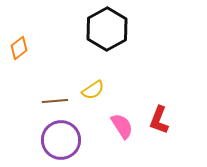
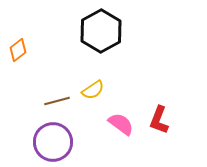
black hexagon: moved 6 px left, 2 px down
orange diamond: moved 1 px left, 2 px down
brown line: moved 2 px right; rotated 10 degrees counterclockwise
pink semicircle: moved 1 px left, 2 px up; rotated 20 degrees counterclockwise
purple circle: moved 8 px left, 2 px down
